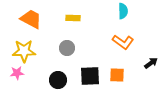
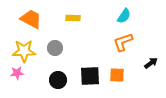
cyan semicircle: moved 1 px right, 5 px down; rotated 35 degrees clockwise
orange L-shape: rotated 125 degrees clockwise
gray circle: moved 12 px left
